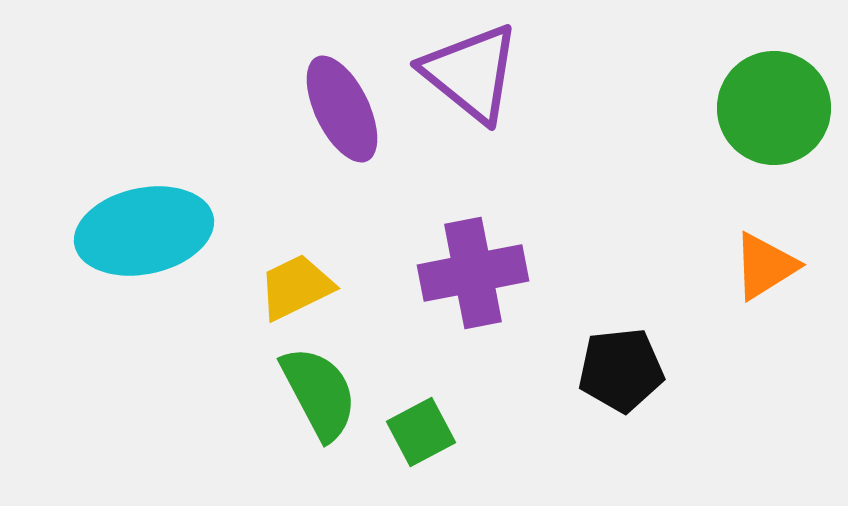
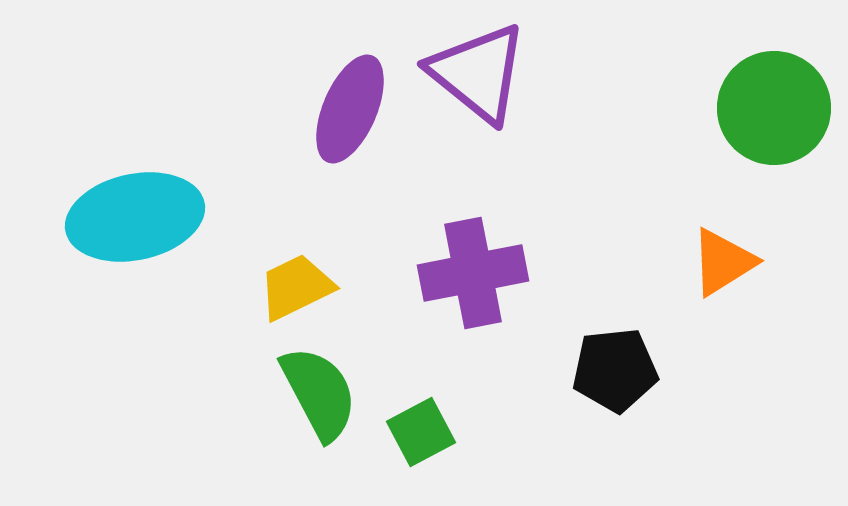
purple triangle: moved 7 px right
purple ellipse: moved 8 px right; rotated 49 degrees clockwise
cyan ellipse: moved 9 px left, 14 px up
orange triangle: moved 42 px left, 4 px up
black pentagon: moved 6 px left
